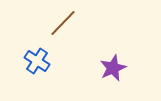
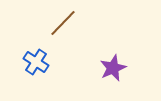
blue cross: moved 1 px left, 1 px down
